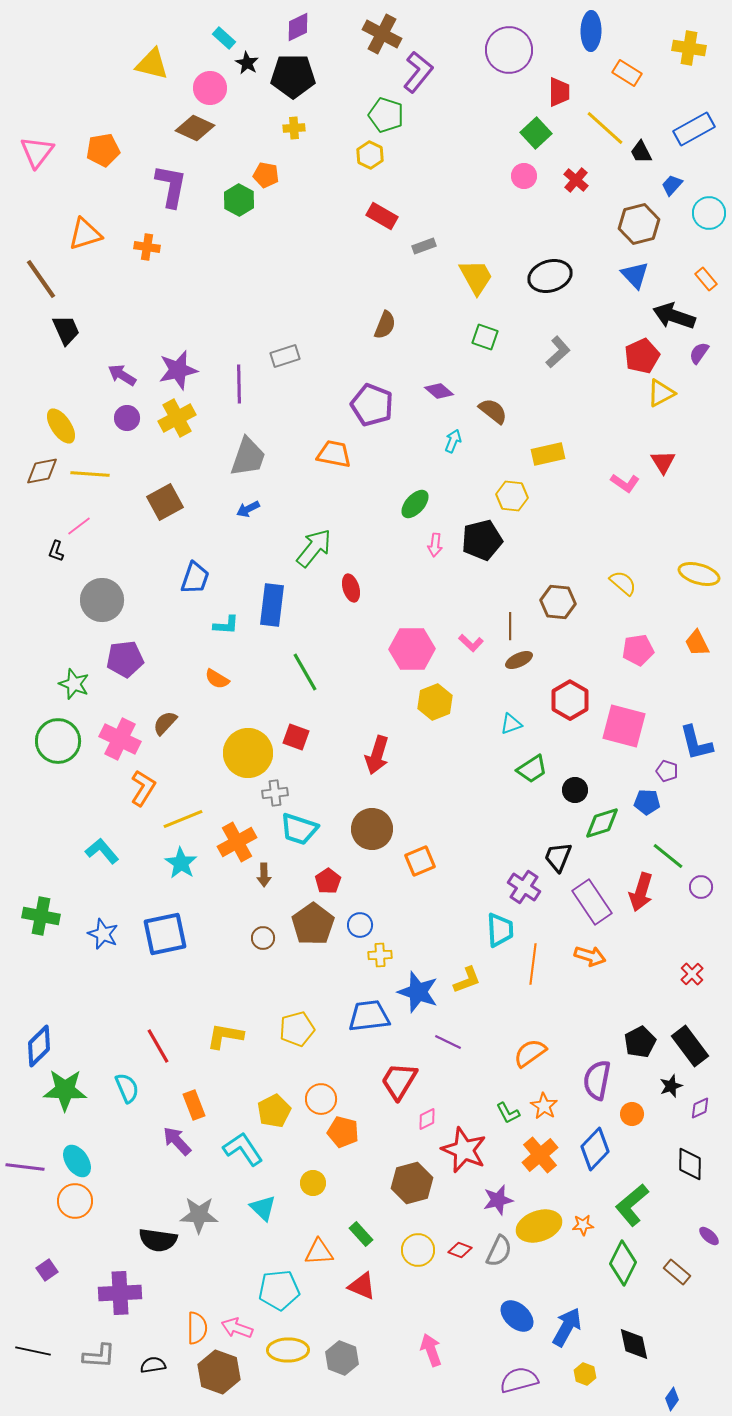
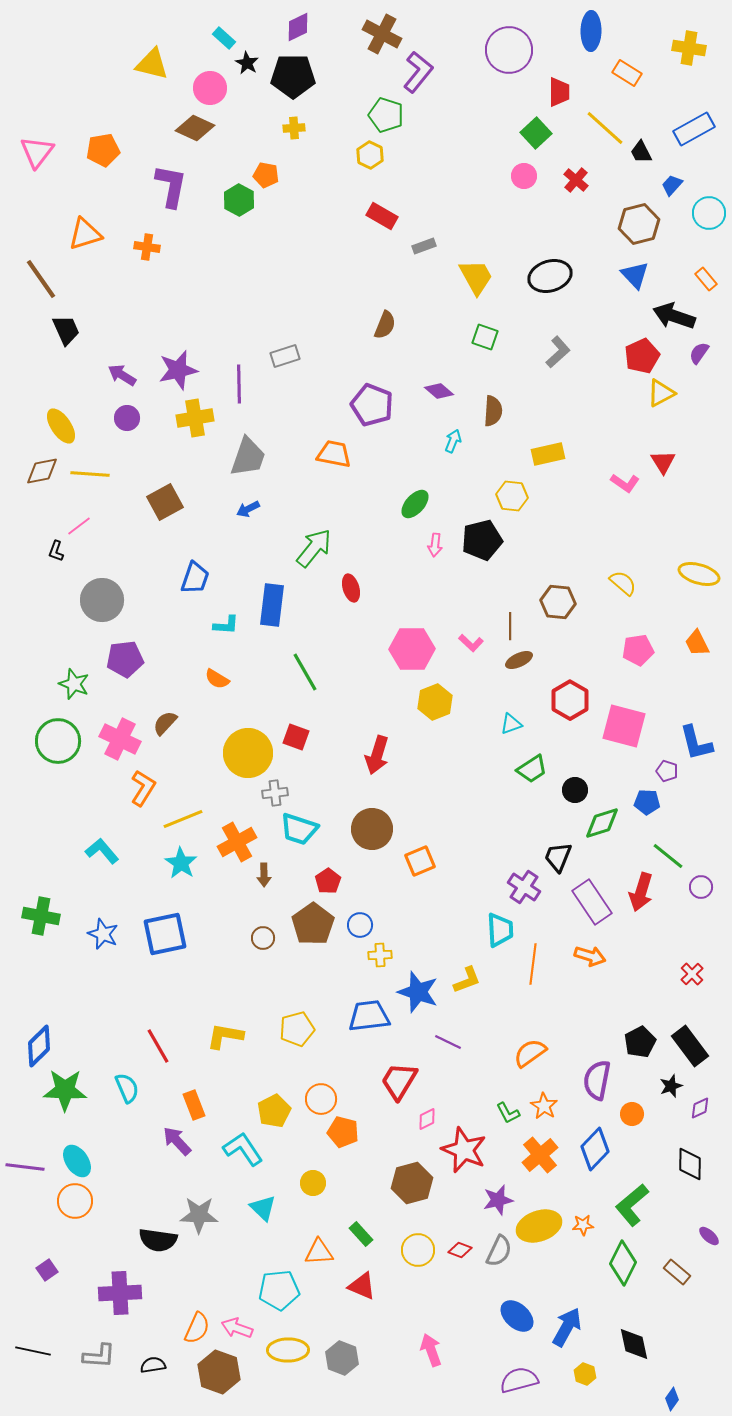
brown semicircle at (493, 411): rotated 56 degrees clockwise
yellow cross at (177, 418): moved 18 px right; rotated 18 degrees clockwise
orange semicircle at (197, 1328): rotated 24 degrees clockwise
